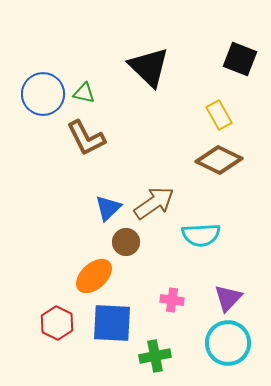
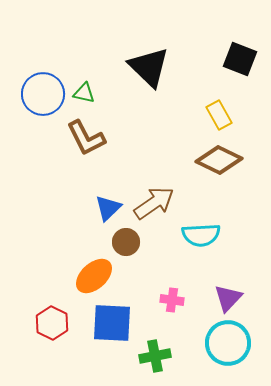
red hexagon: moved 5 px left
